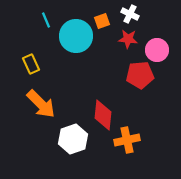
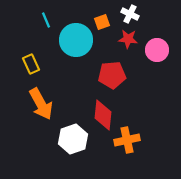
orange square: moved 1 px down
cyan circle: moved 4 px down
red pentagon: moved 28 px left
orange arrow: rotated 16 degrees clockwise
